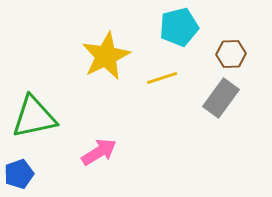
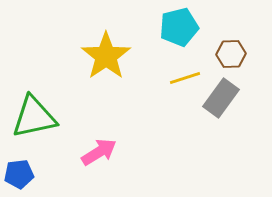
yellow star: rotated 9 degrees counterclockwise
yellow line: moved 23 px right
blue pentagon: rotated 12 degrees clockwise
